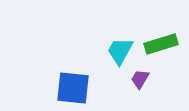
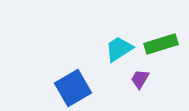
cyan trapezoid: moved 1 px left, 2 px up; rotated 28 degrees clockwise
blue square: rotated 36 degrees counterclockwise
